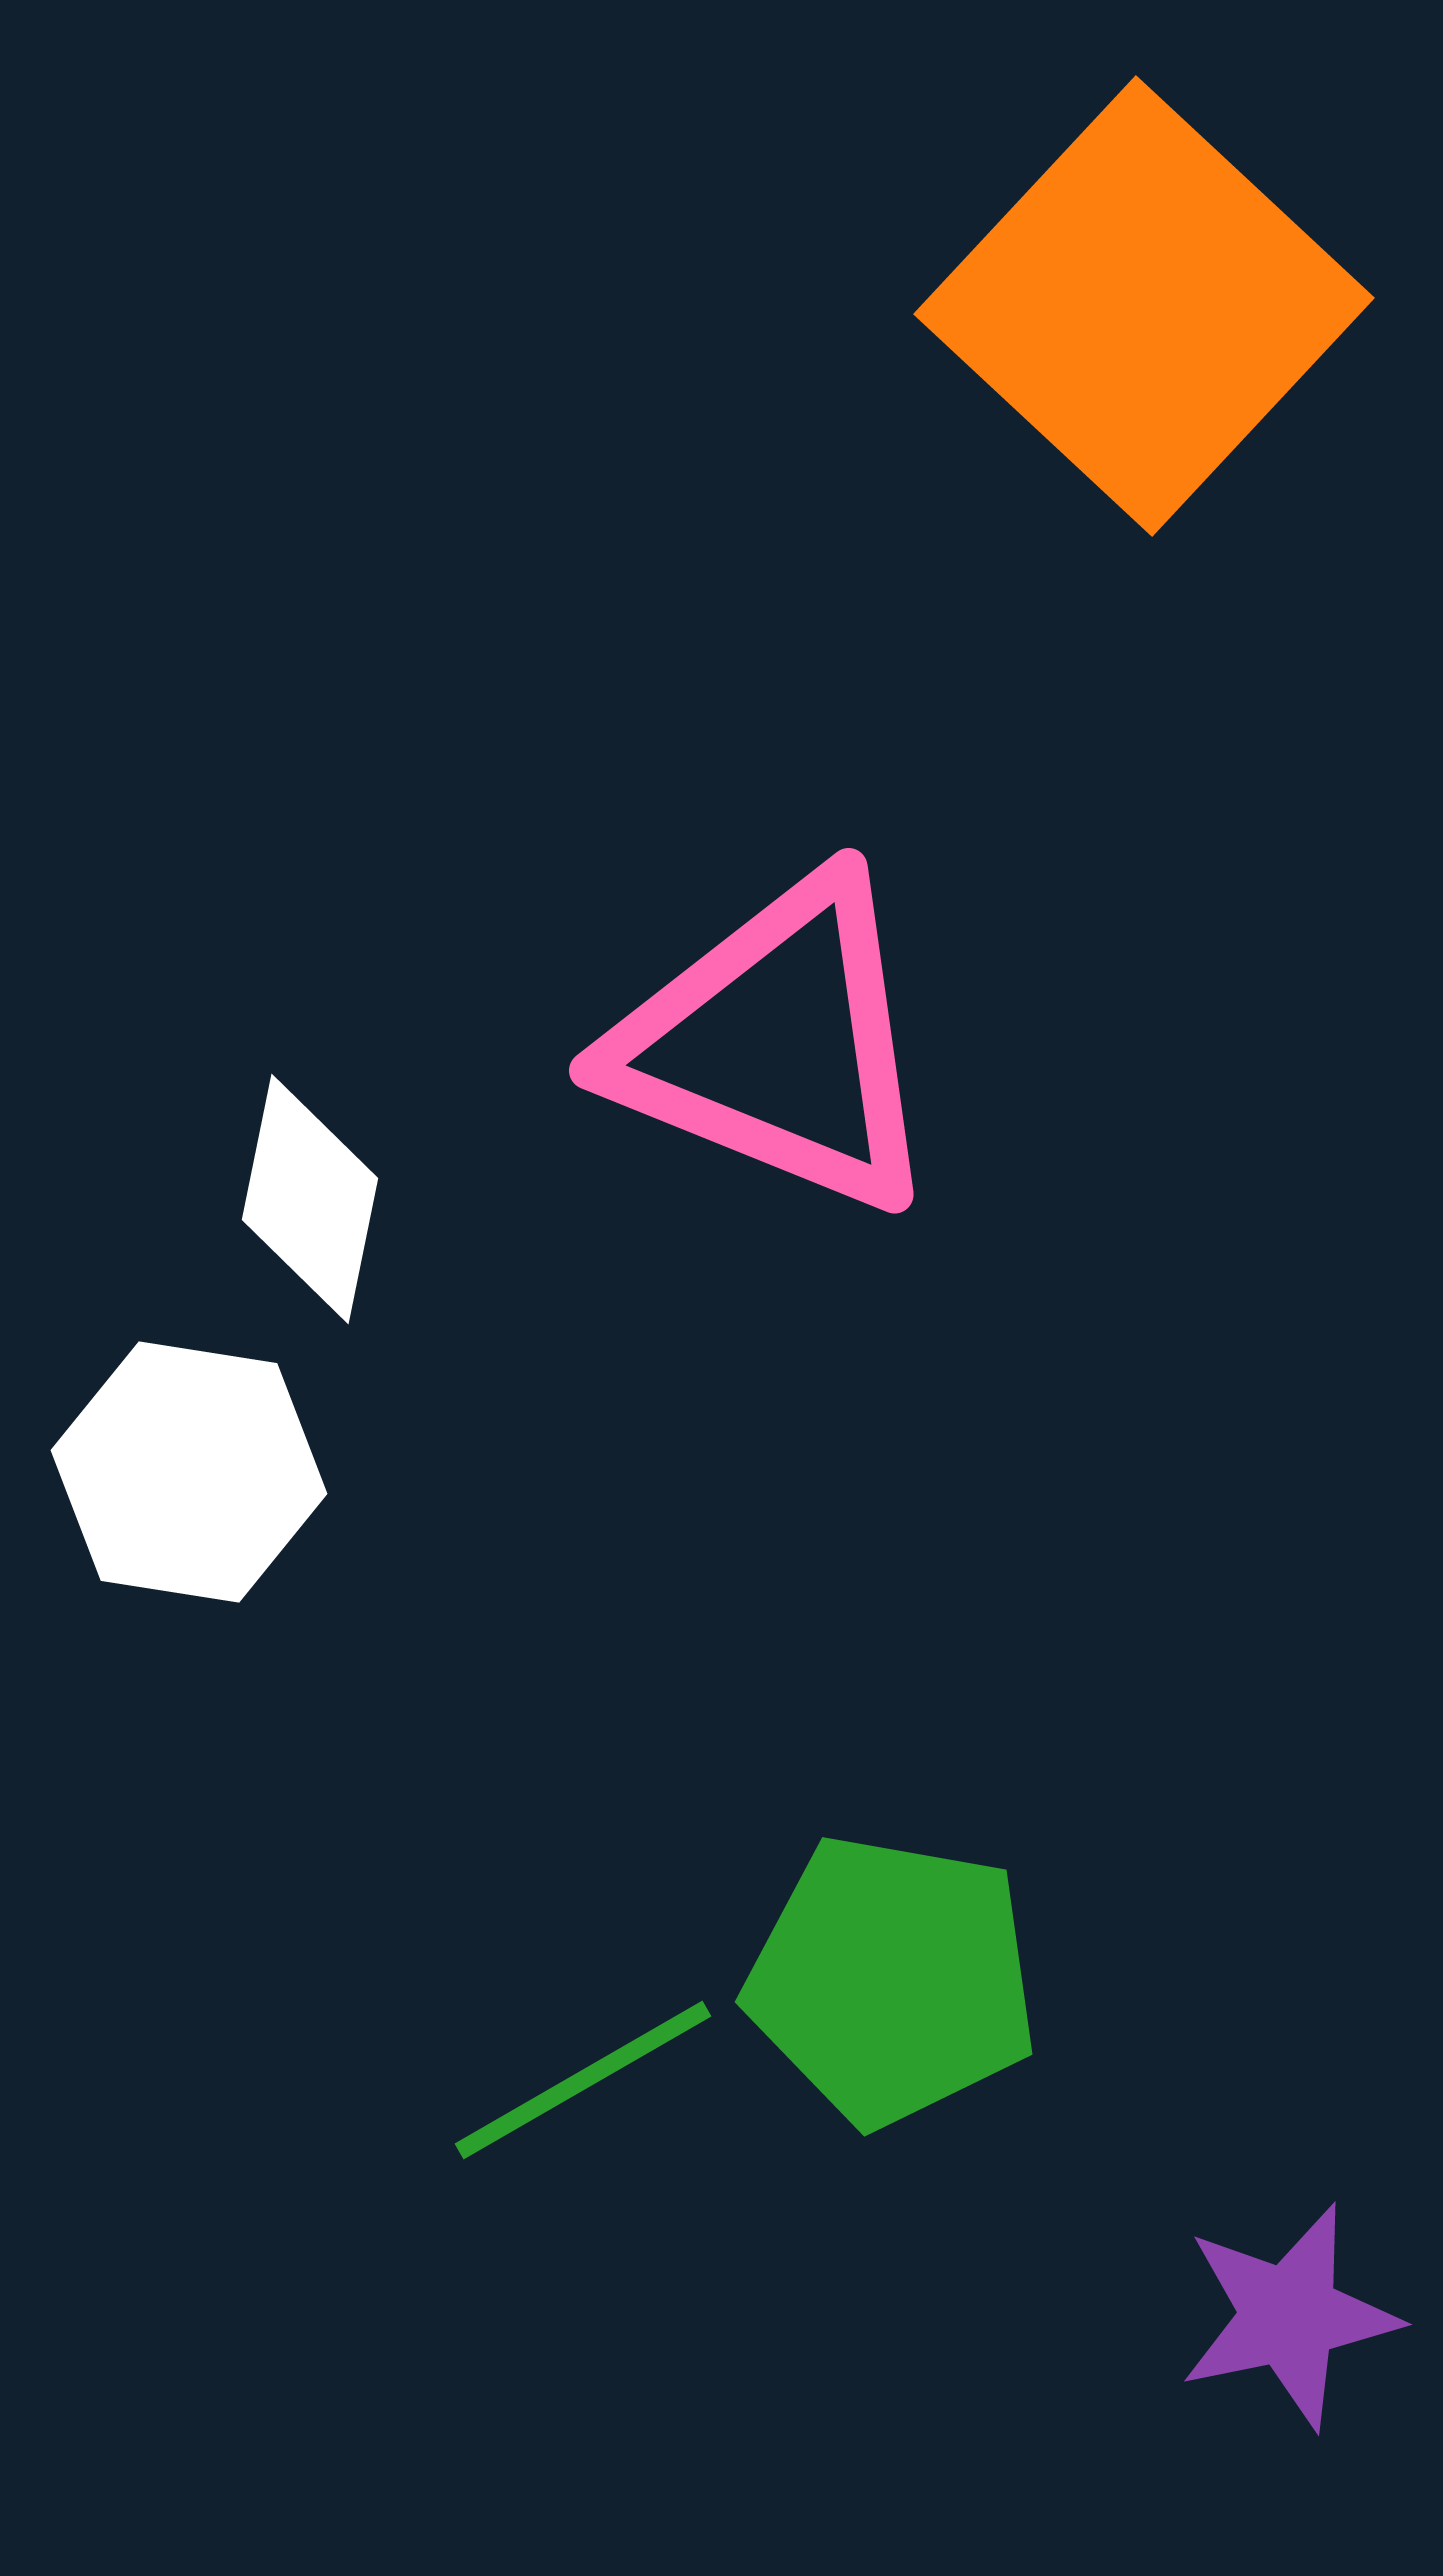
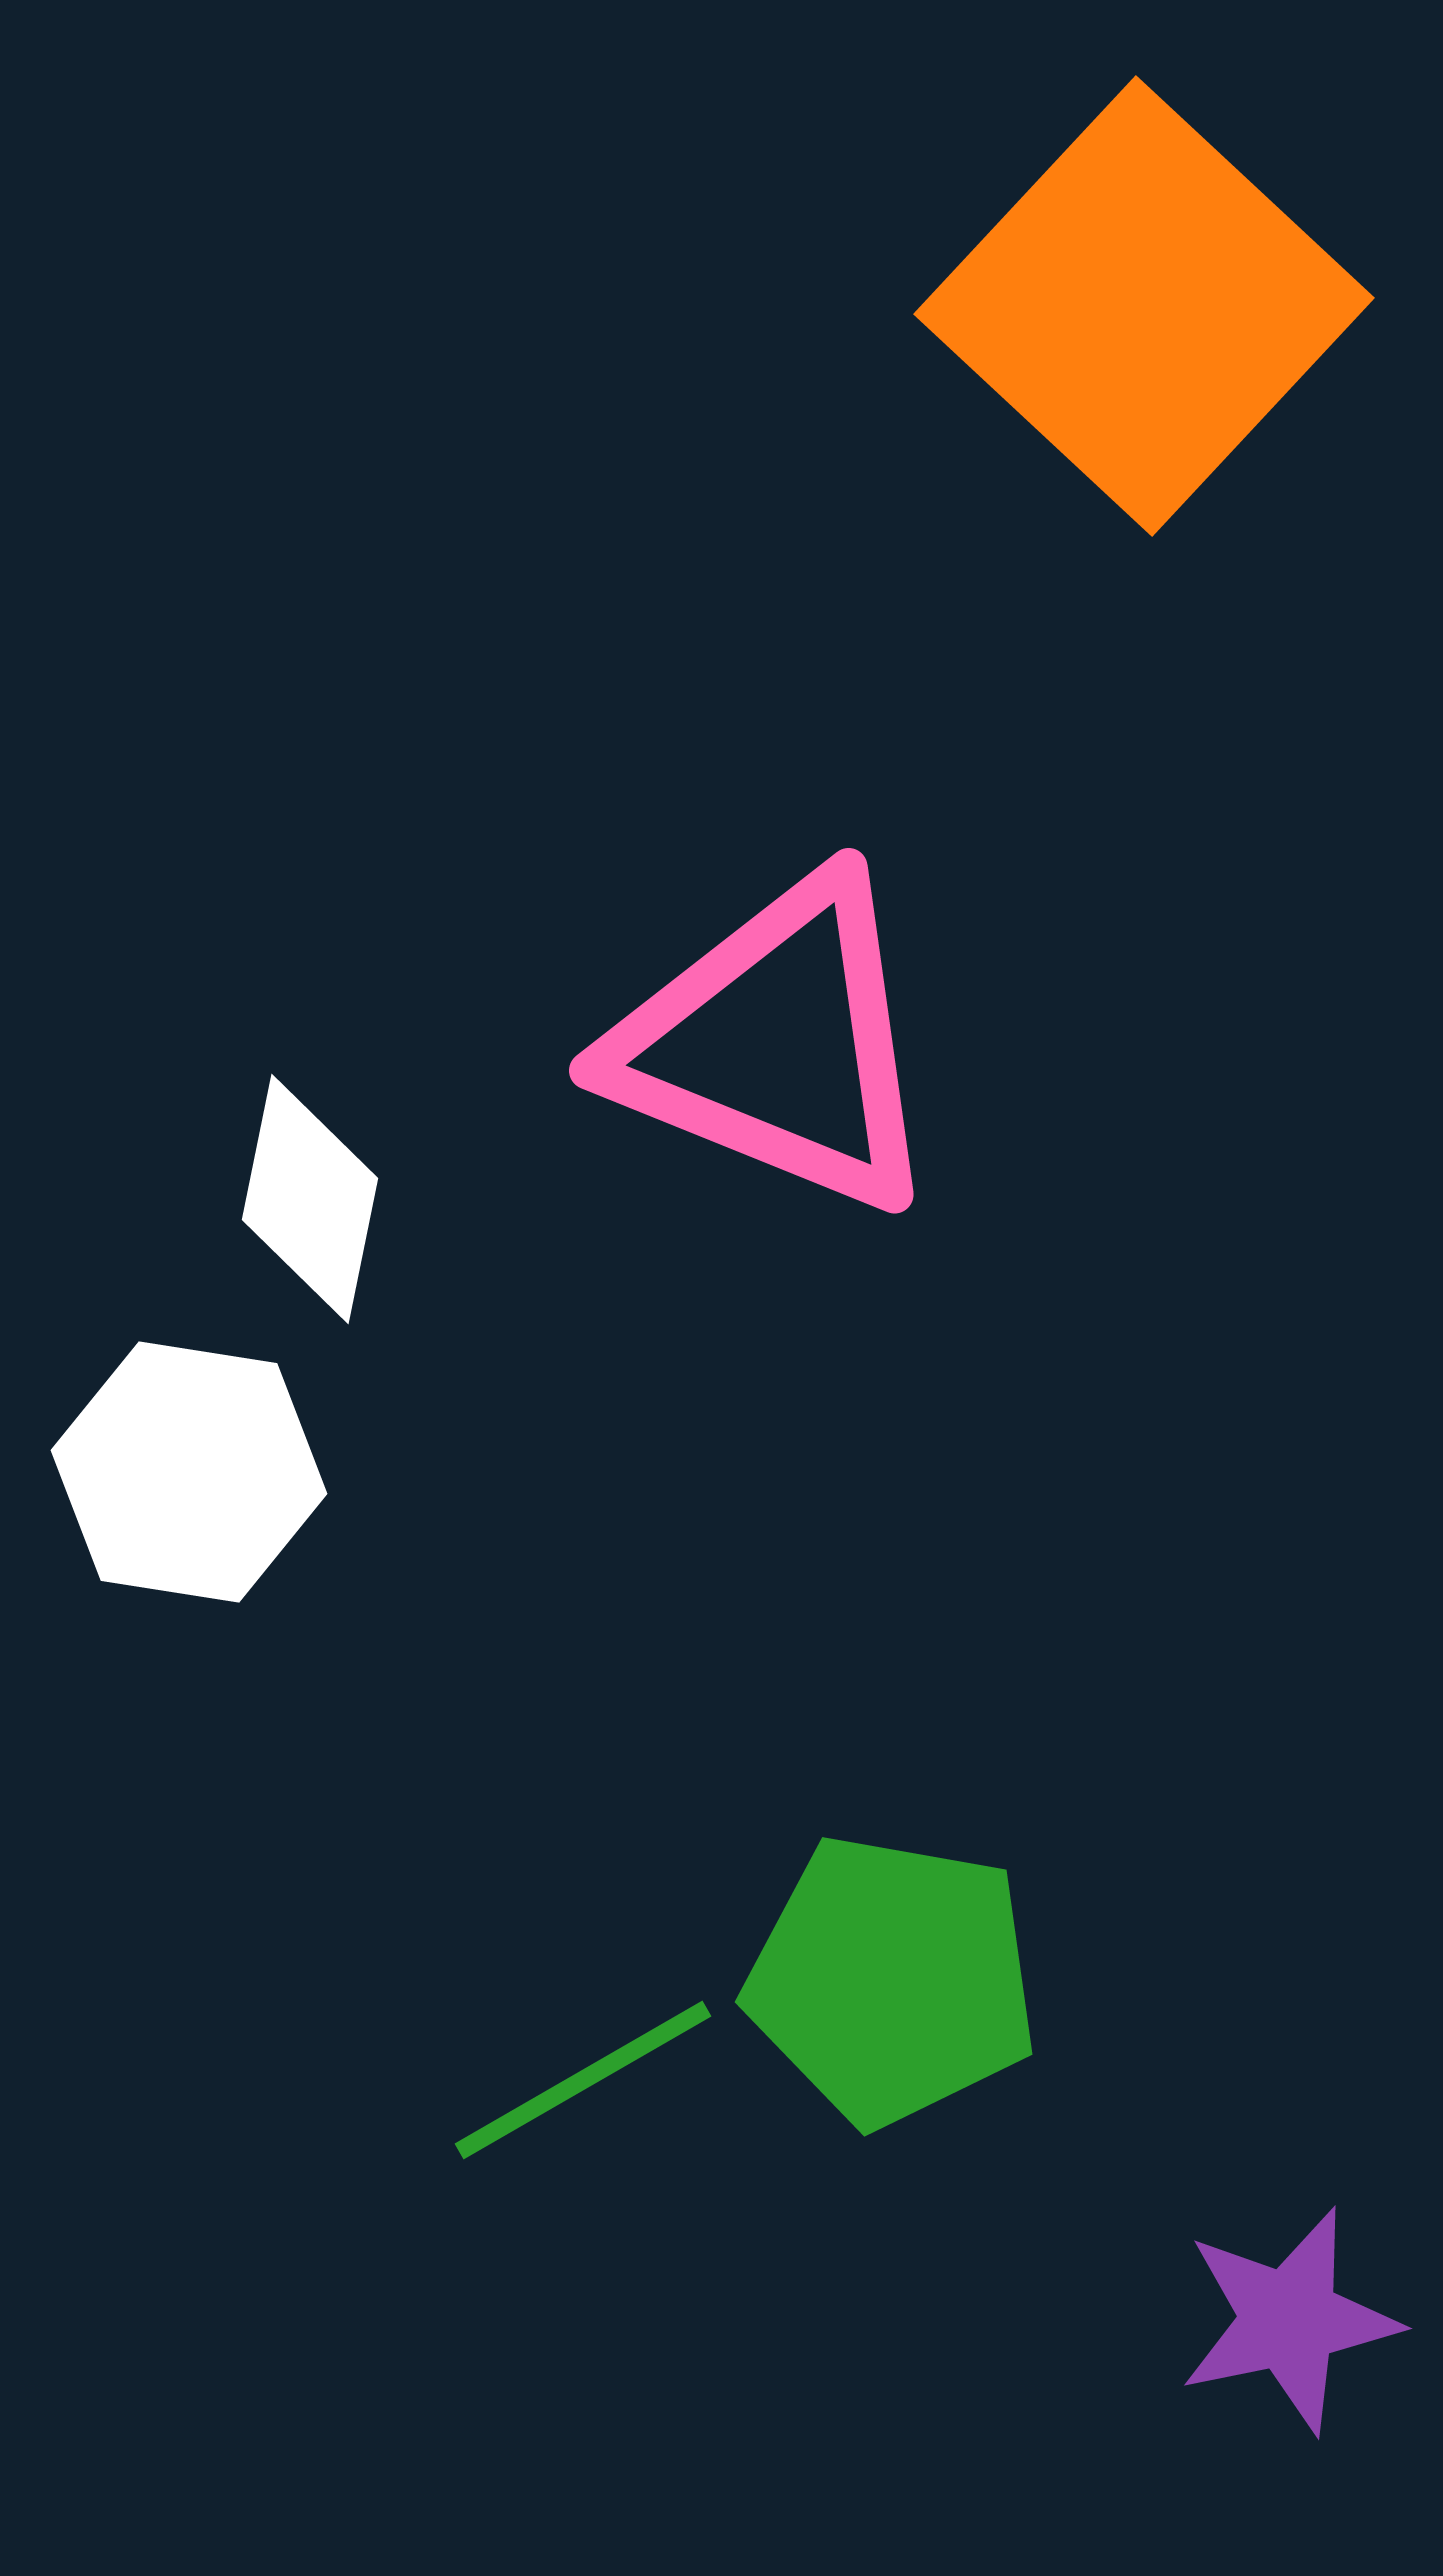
purple star: moved 4 px down
